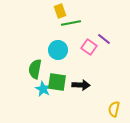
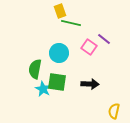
green line: rotated 24 degrees clockwise
cyan circle: moved 1 px right, 3 px down
black arrow: moved 9 px right, 1 px up
yellow semicircle: moved 2 px down
